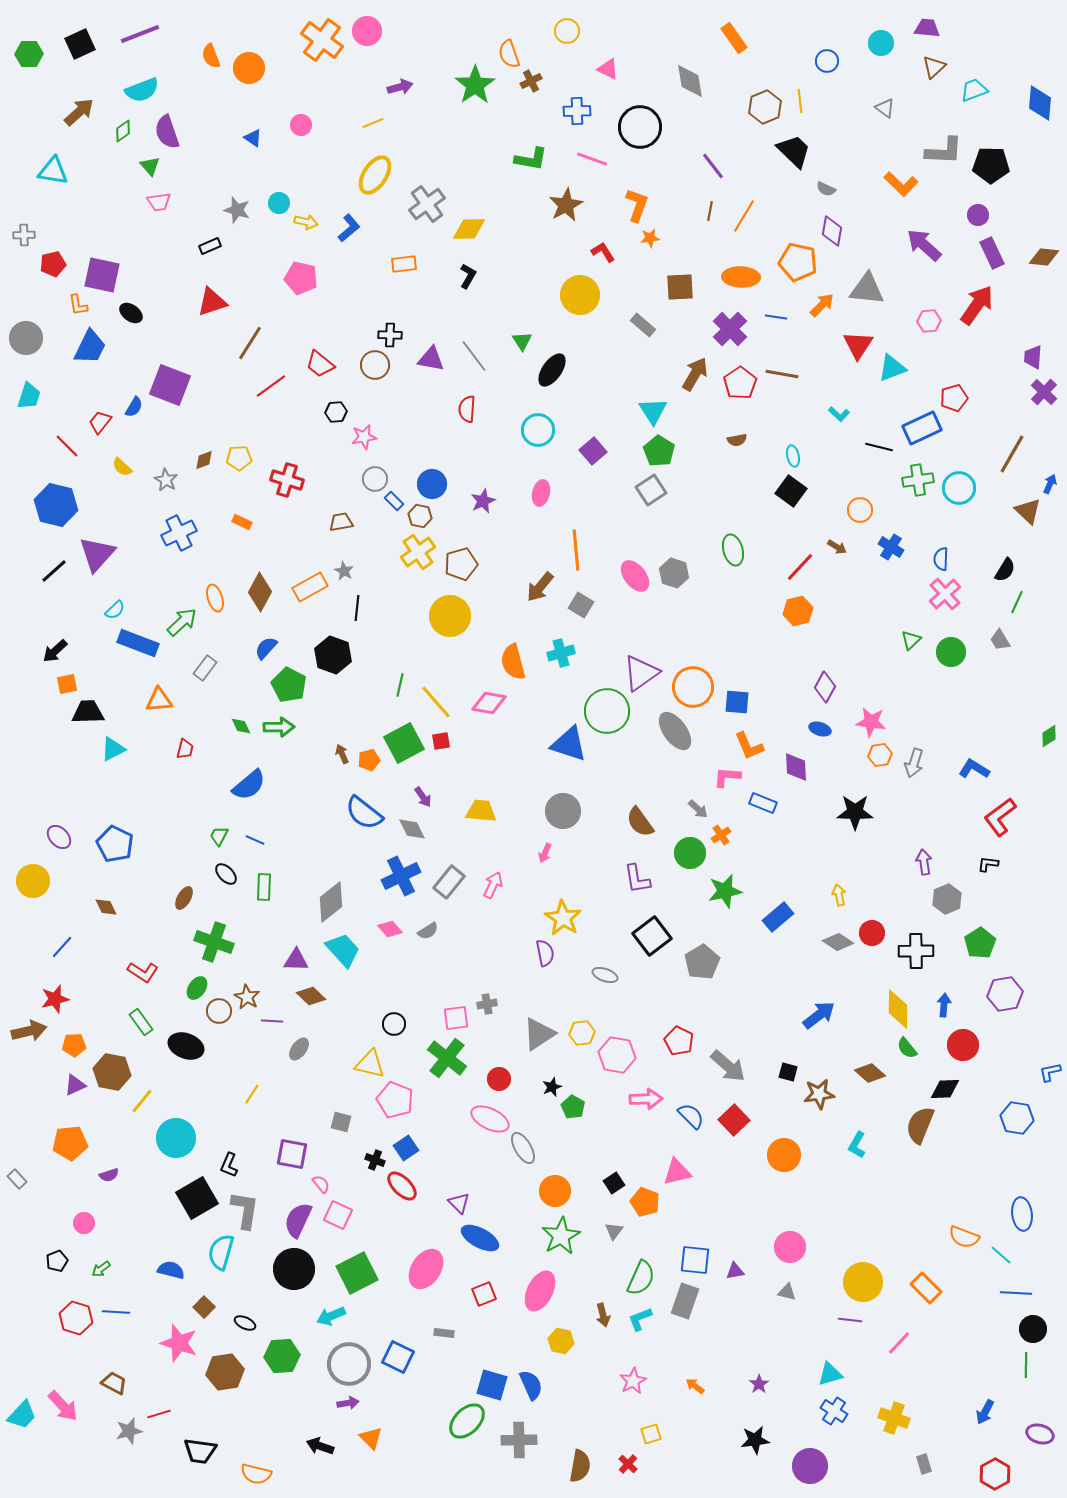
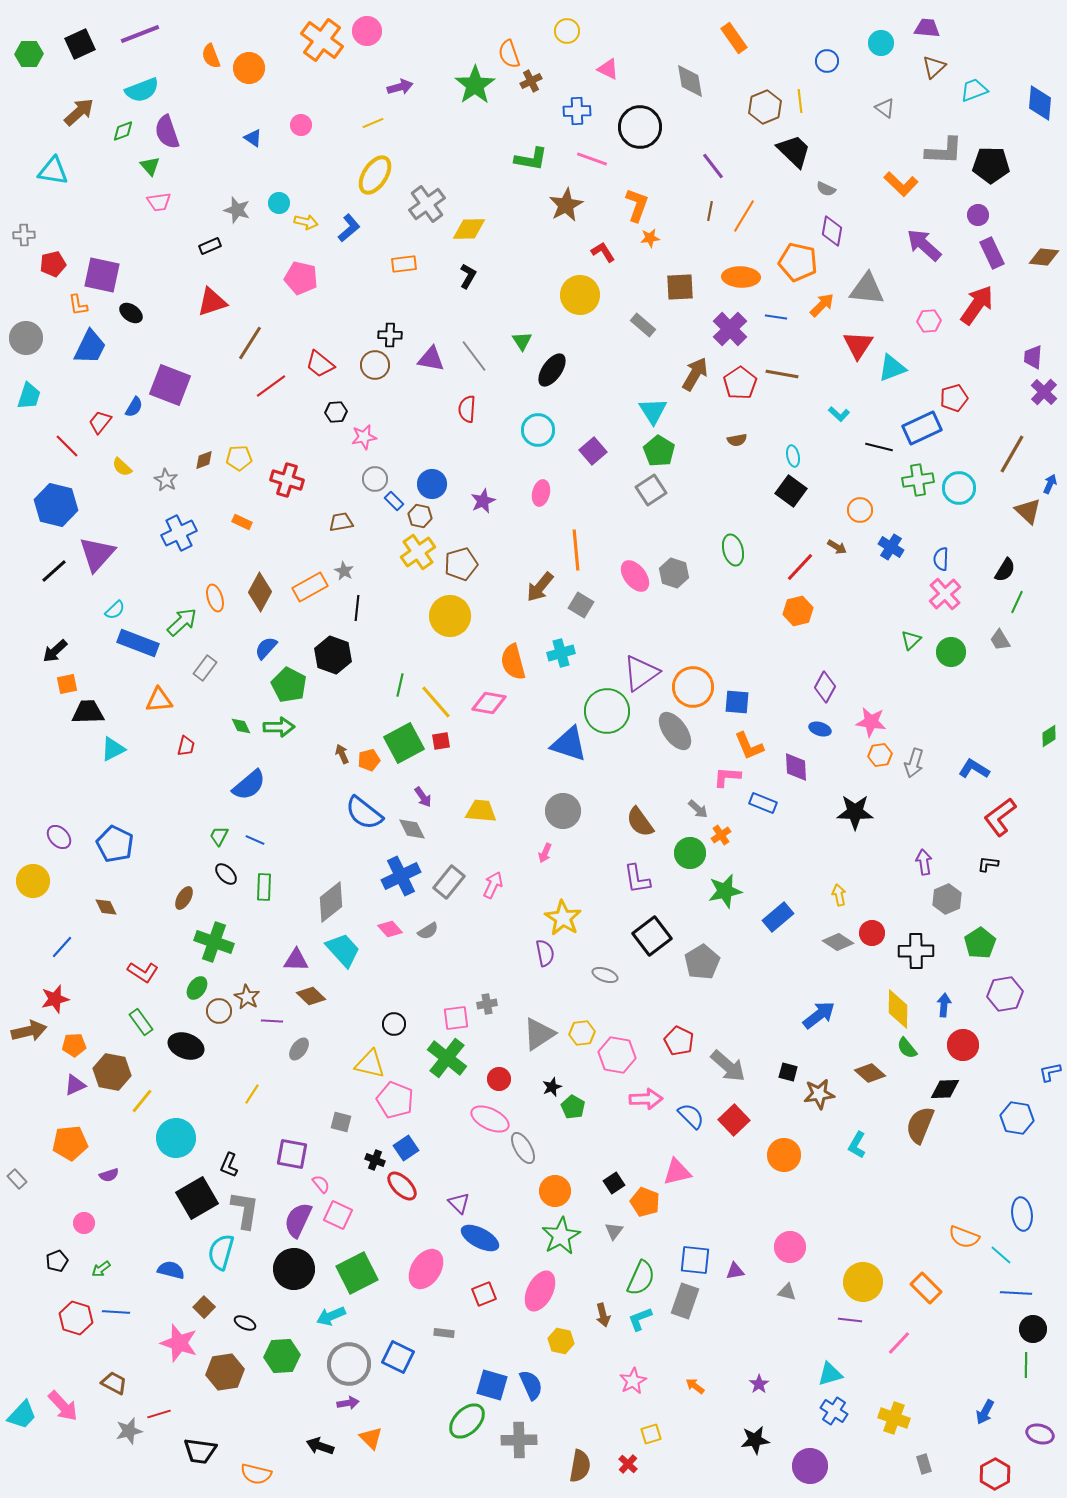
green diamond at (123, 131): rotated 15 degrees clockwise
red trapezoid at (185, 749): moved 1 px right, 3 px up
